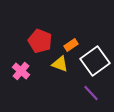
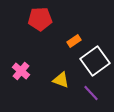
red pentagon: moved 22 px up; rotated 25 degrees counterclockwise
orange rectangle: moved 3 px right, 4 px up
yellow triangle: moved 1 px right, 16 px down
